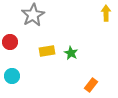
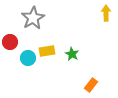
gray star: moved 3 px down
green star: moved 1 px right, 1 px down
cyan circle: moved 16 px right, 18 px up
